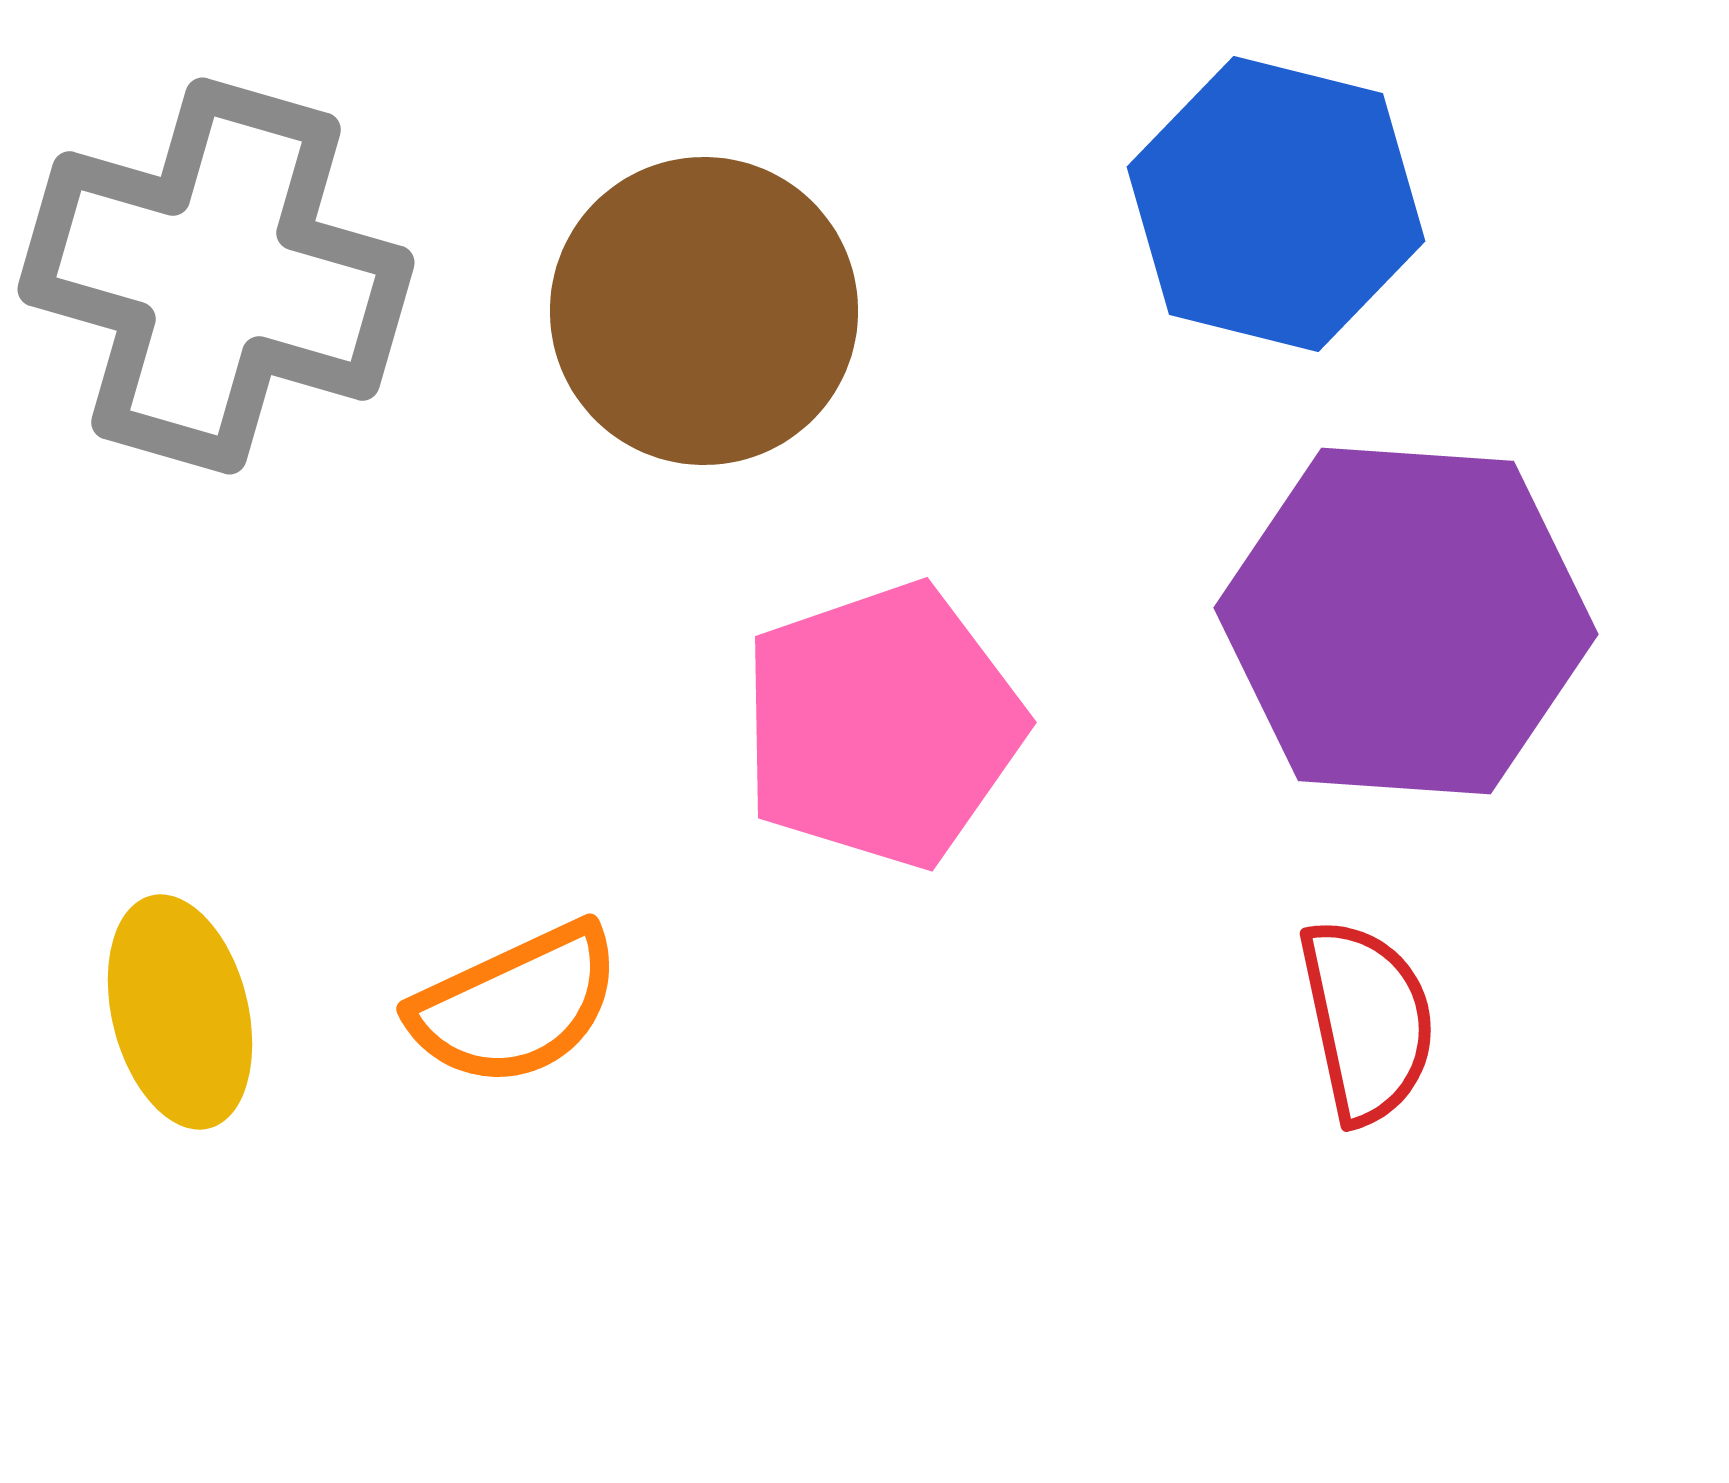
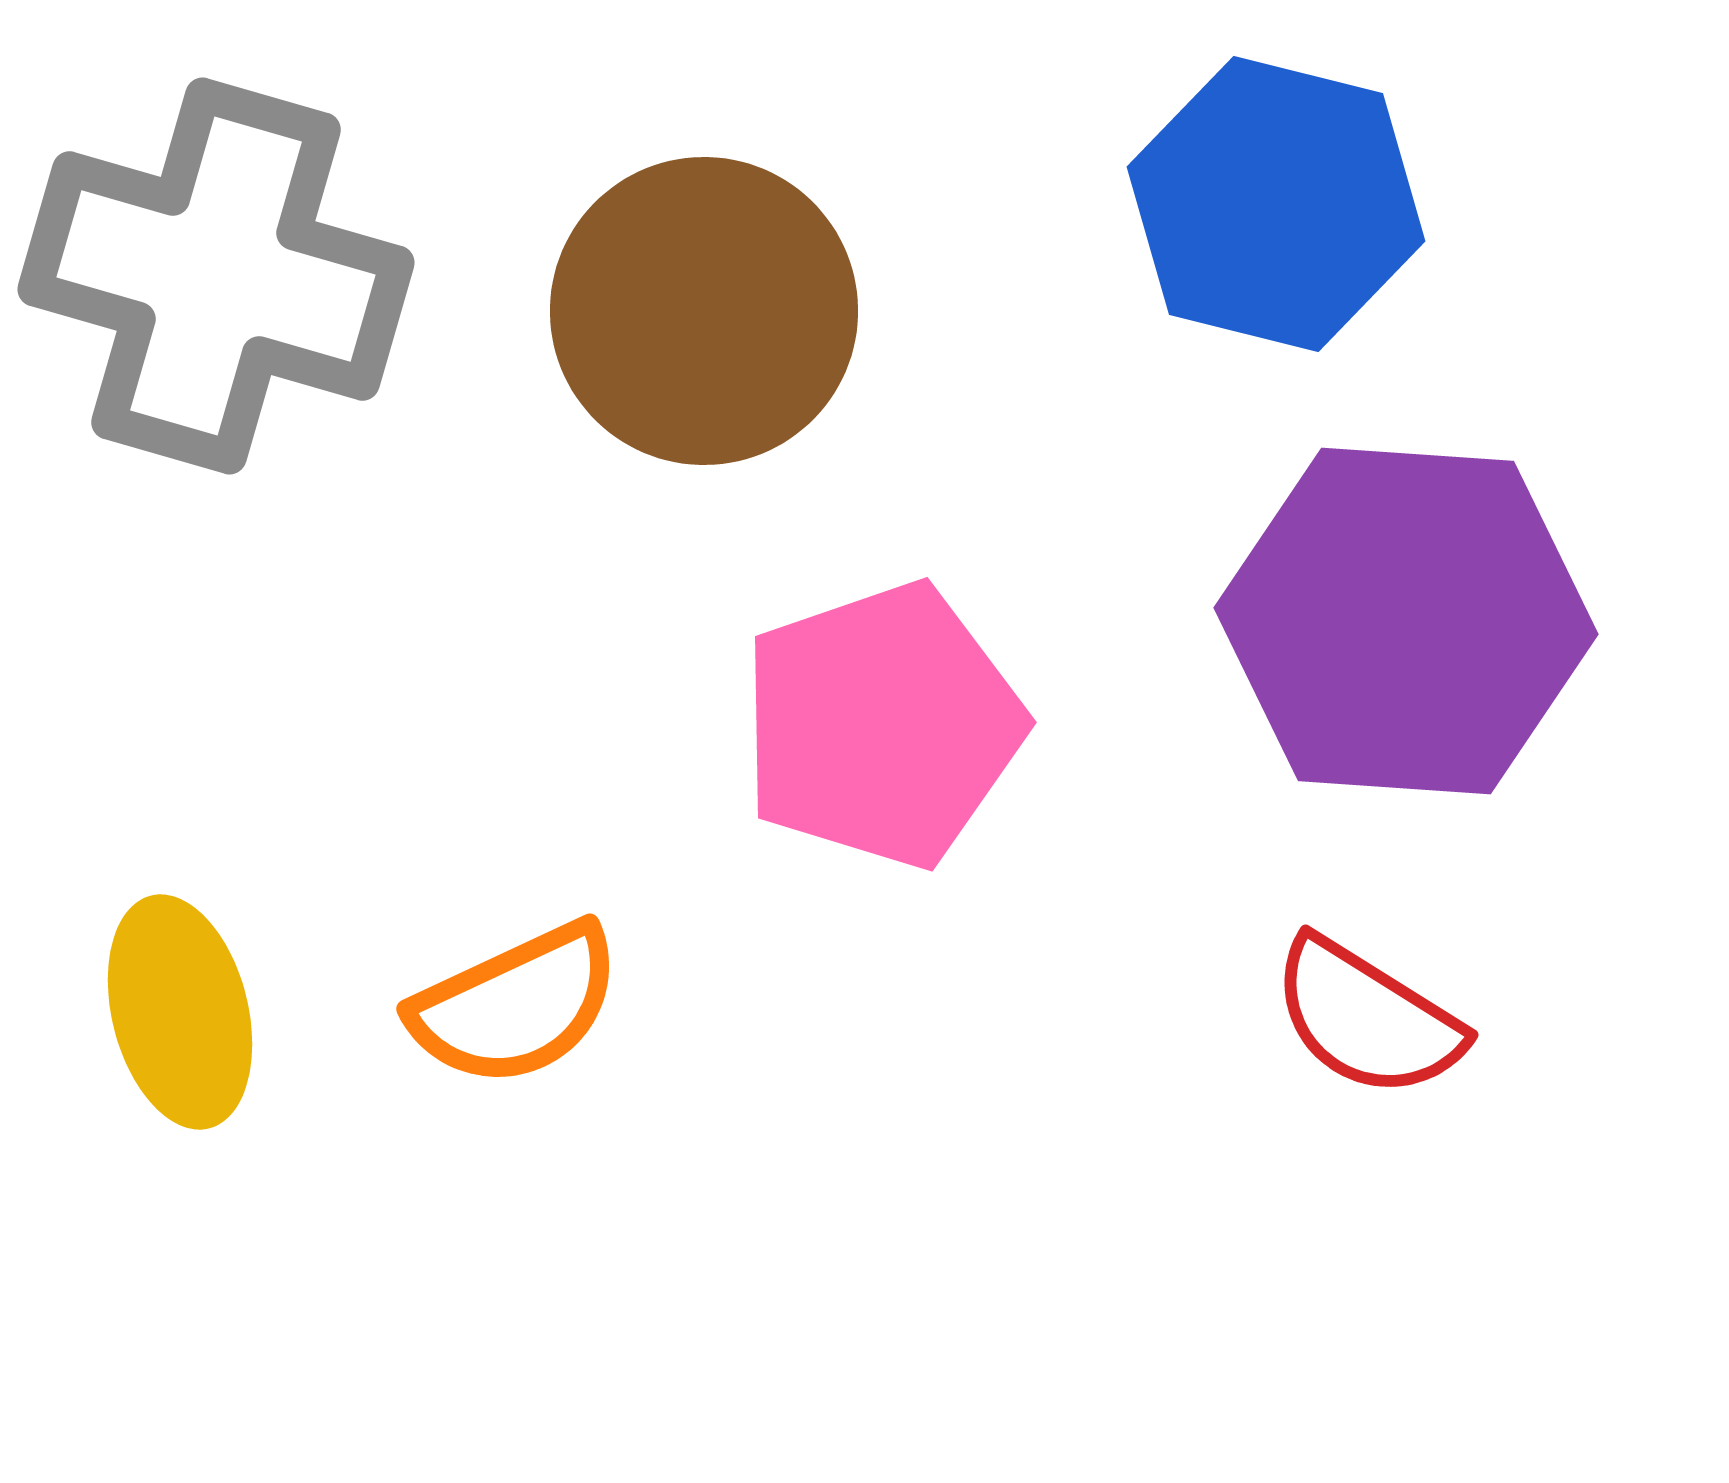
red semicircle: moved 3 px up; rotated 134 degrees clockwise
